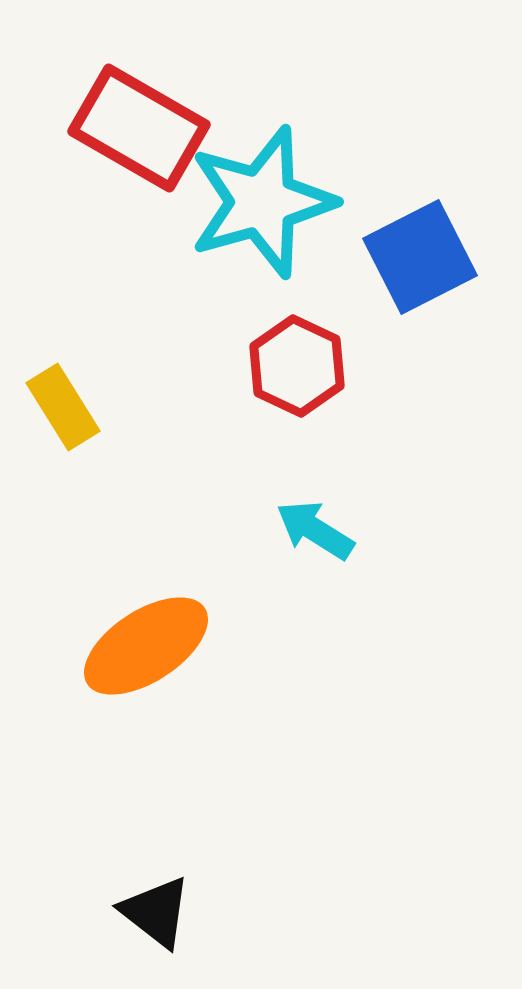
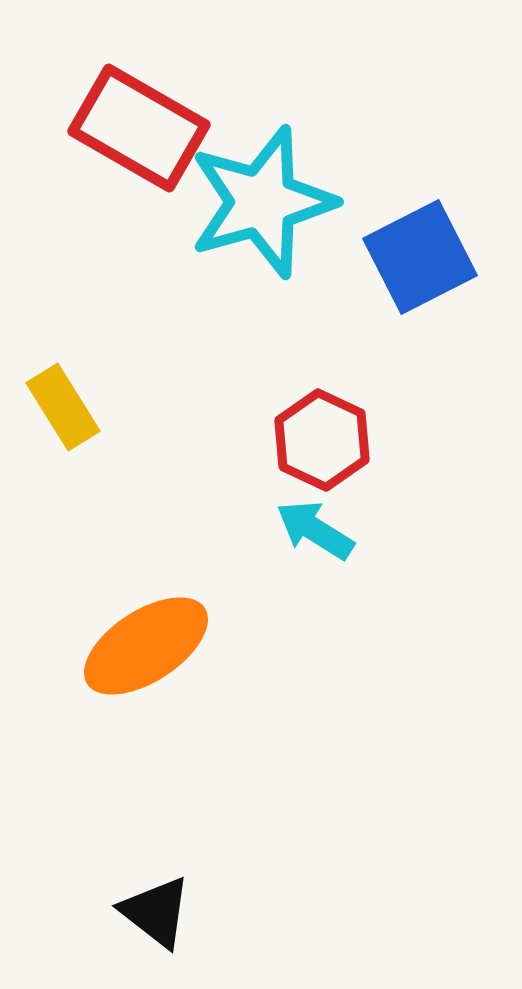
red hexagon: moved 25 px right, 74 px down
